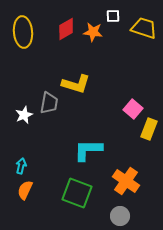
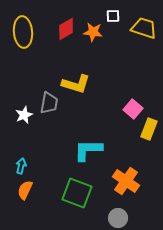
gray circle: moved 2 px left, 2 px down
